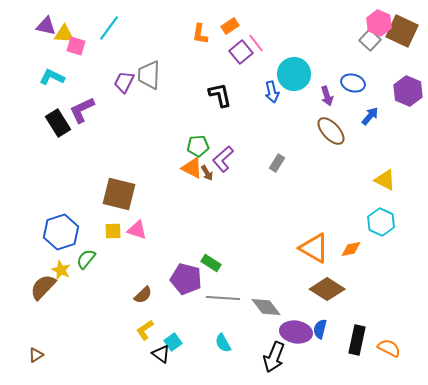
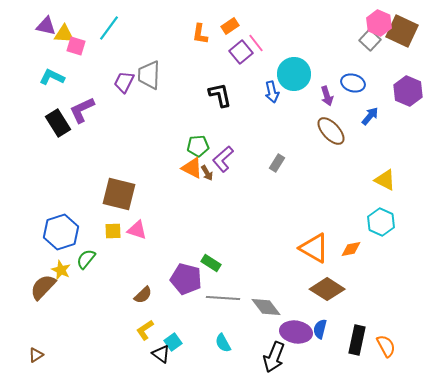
orange semicircle at (389, 348): moved 3 px left, 2 px up; rotated 35 degrees clockwise
